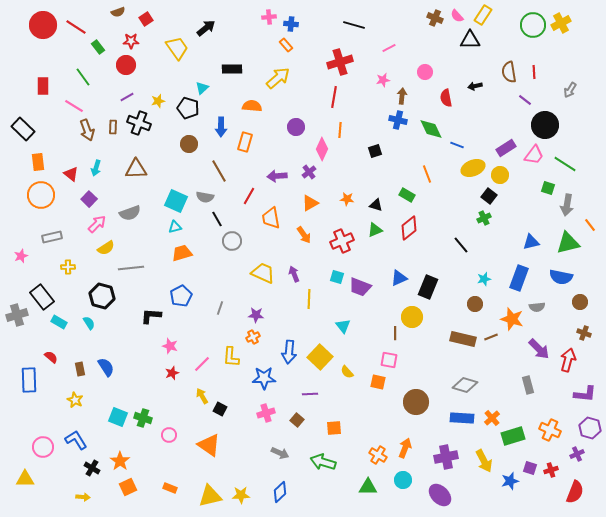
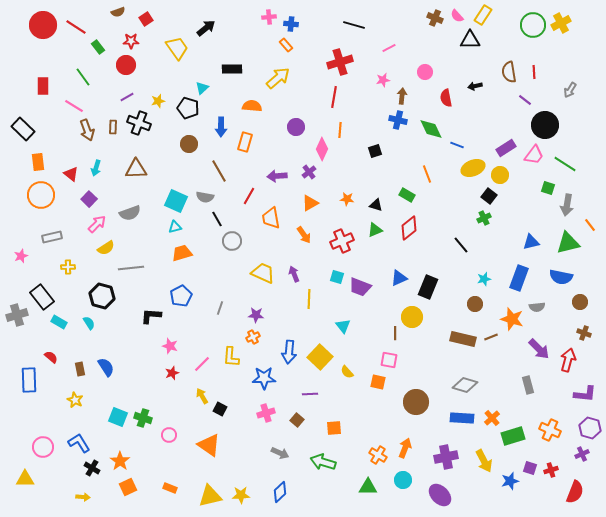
blue L-shape at (76, 440): moved 3 px right, 3 px down
purple cross at (577, 454): moved 5 px right
